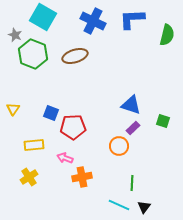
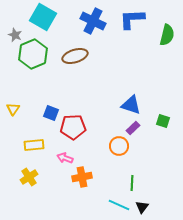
green hexagon: rotated 16 degrees clockwise
black triangle: moved 2 px left
